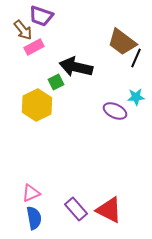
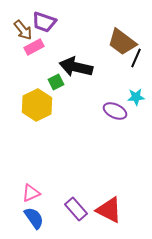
purple trapezoid: moved 3 px right, 6 px down
blue semicircle: rotated 25 degrees counterclockwise
